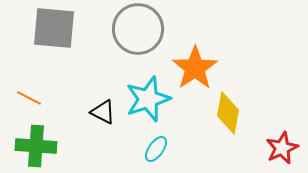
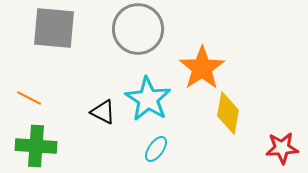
orange star: moved 7 px right
cyan star: rotated 21 degrees counterclockwise
red star: rotated 20 degrees clockwise
